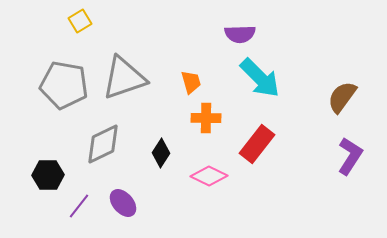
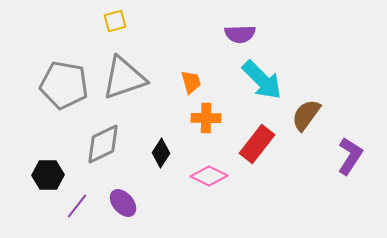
yellow square: moved 35 px right; rotated 15 degrees clockwise
cyan arrow: moved 2 px right, 2 px down
brown semicircle: moved 36 px left, 18 px down
purple line: moved 2 px left
